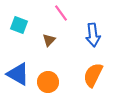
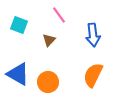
pink line: moved 2 px left, 2 px down
